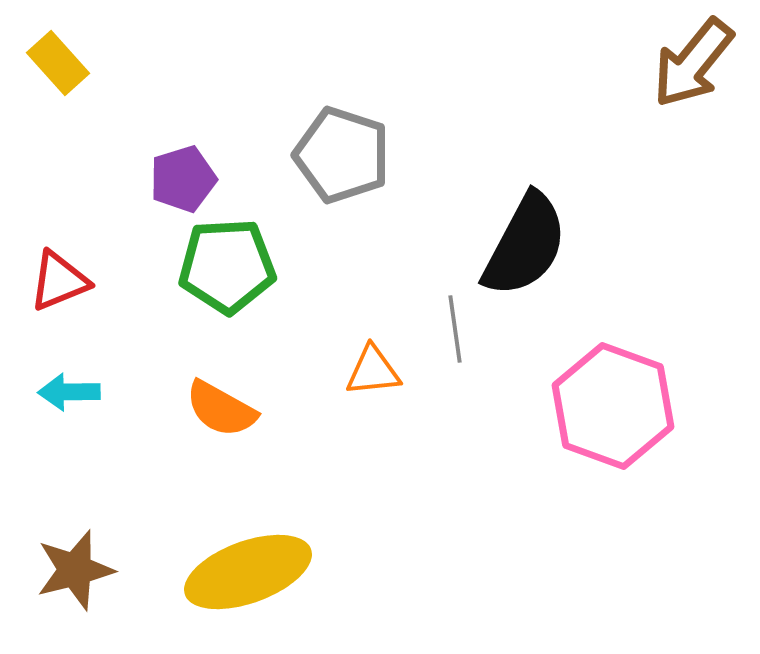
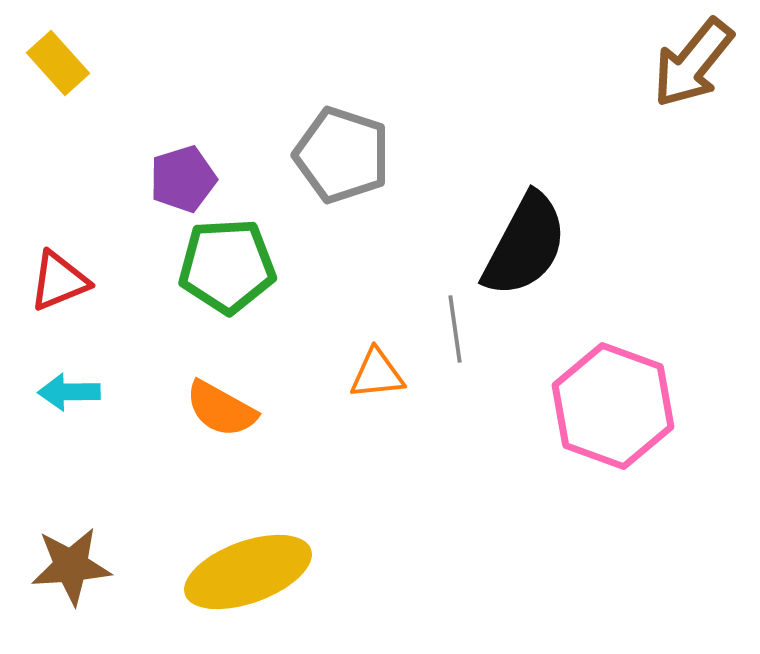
orange triangle: moved 4 px right, 3 px down
brown star: moved 4 px left, 4 px up; rotated 10 degrees clockwise
